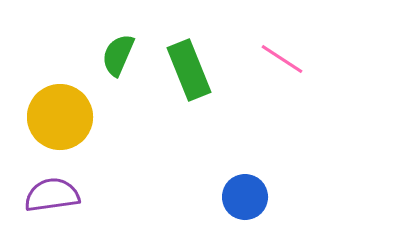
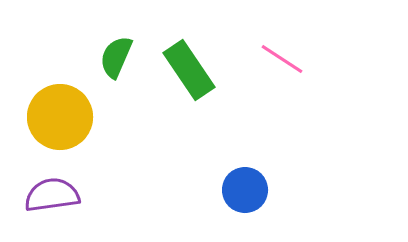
green semicircle: moved 2 px left, 2 px down
green rectangle: rotated 12 degrees counterclockwise
blue circle: moved 7 px up
